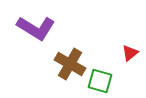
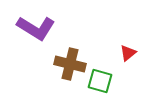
red triangle: moved 2 px left
brown cross: rotated 16 degrees counterclockwise
